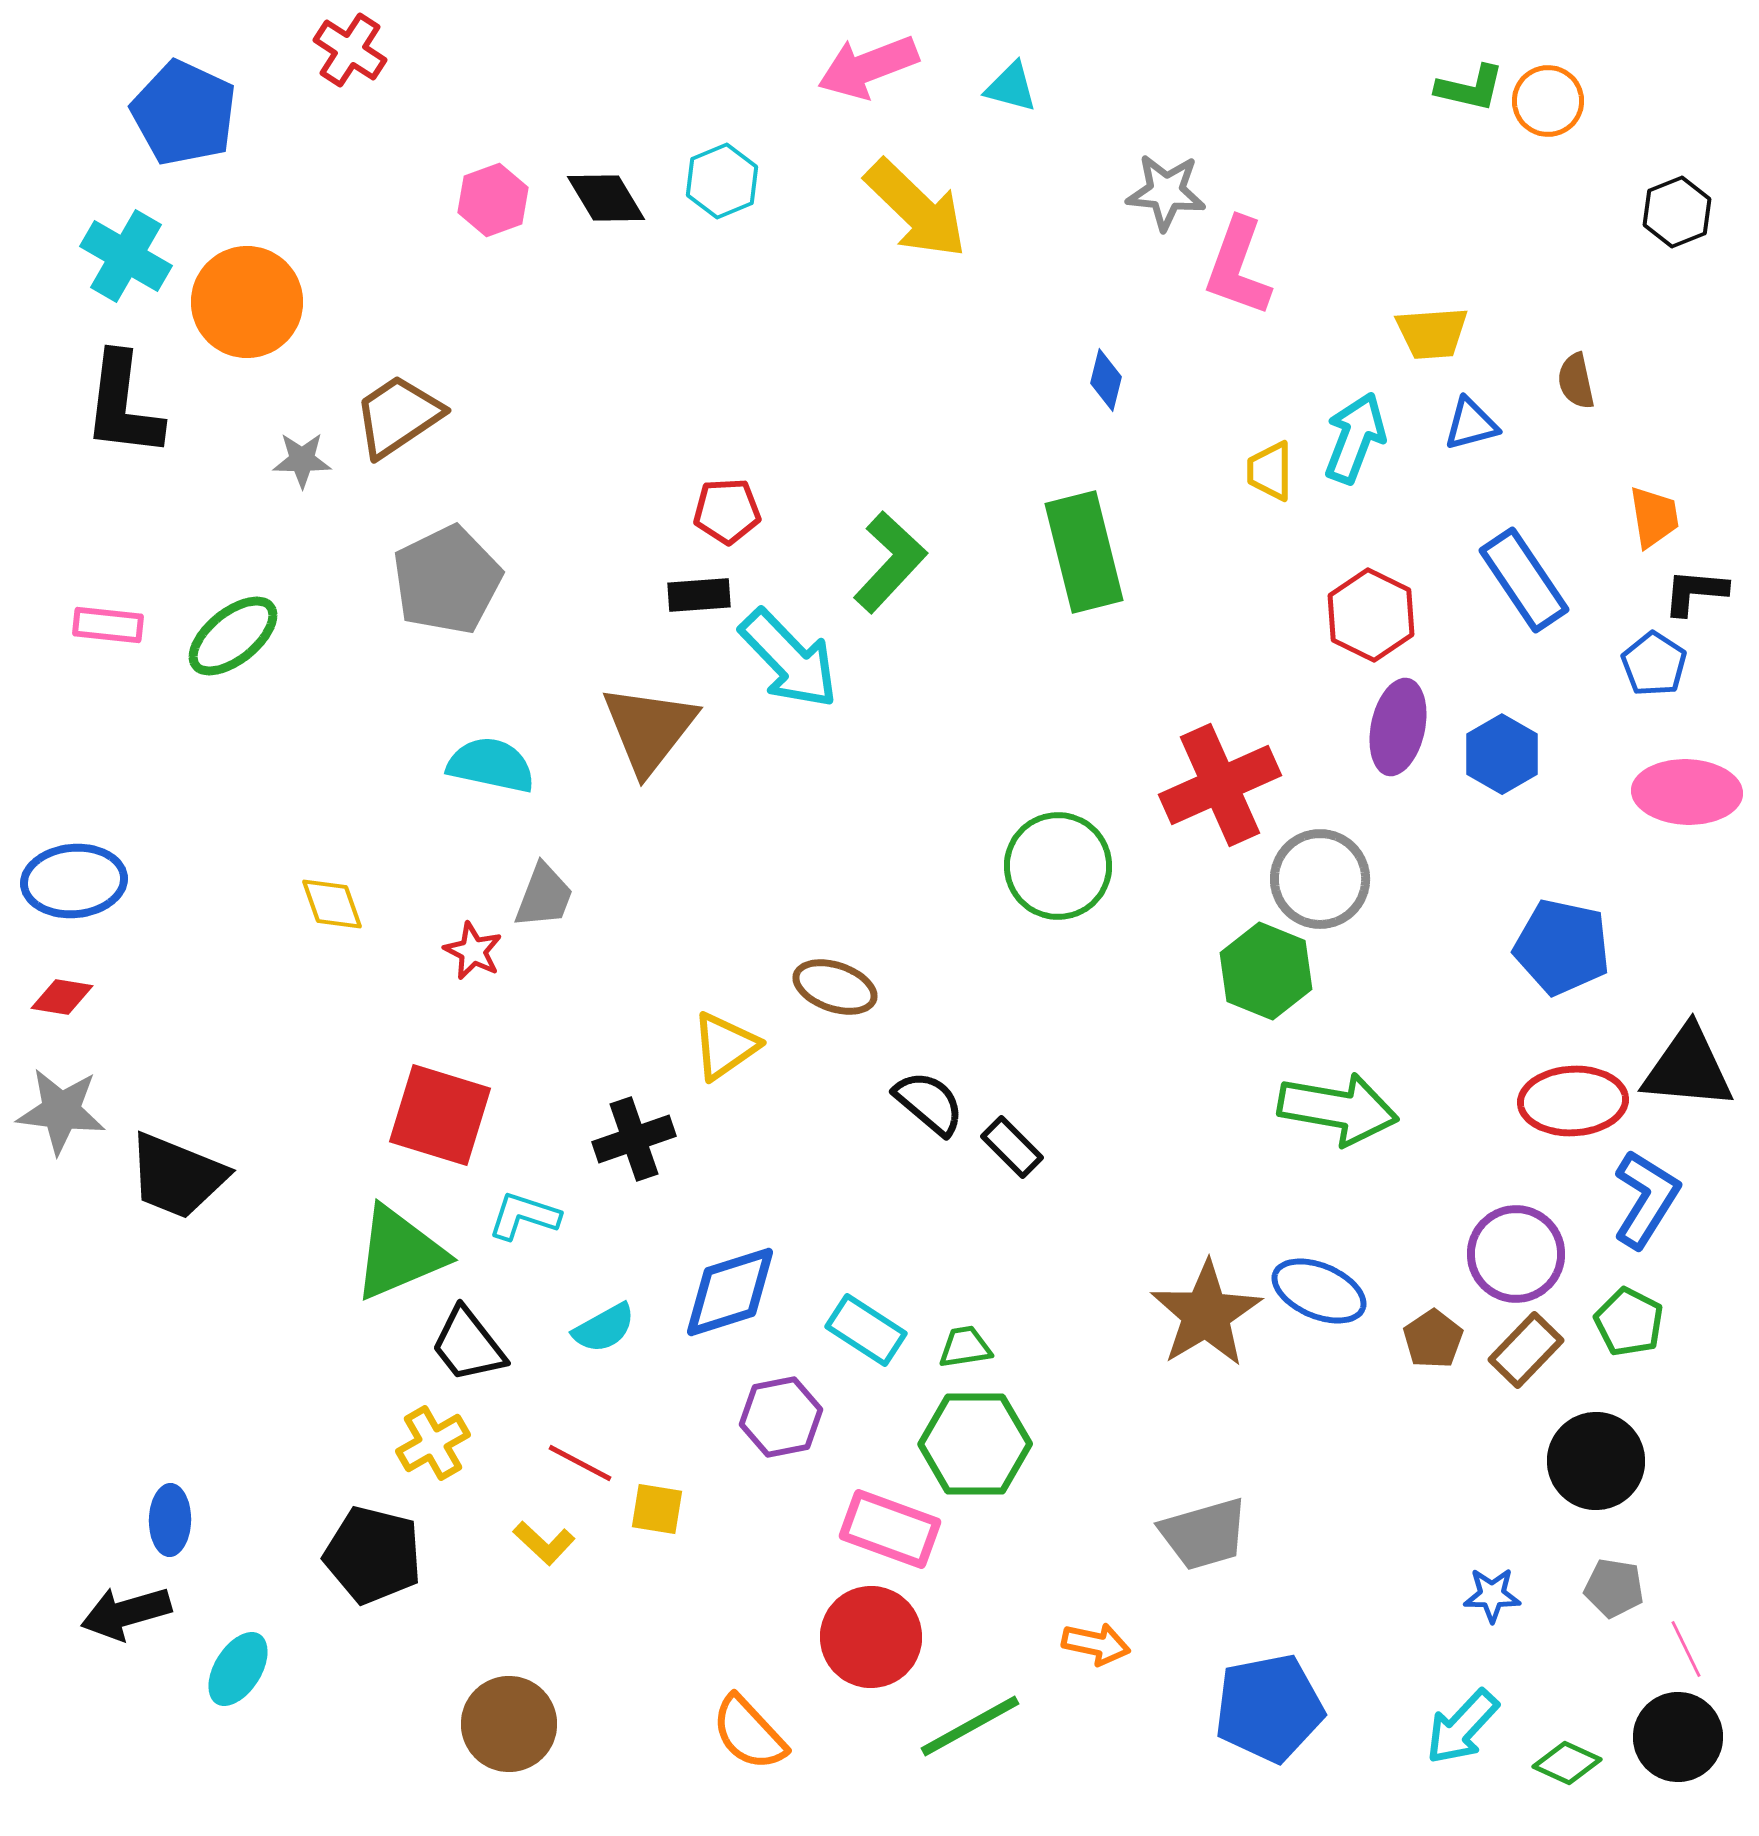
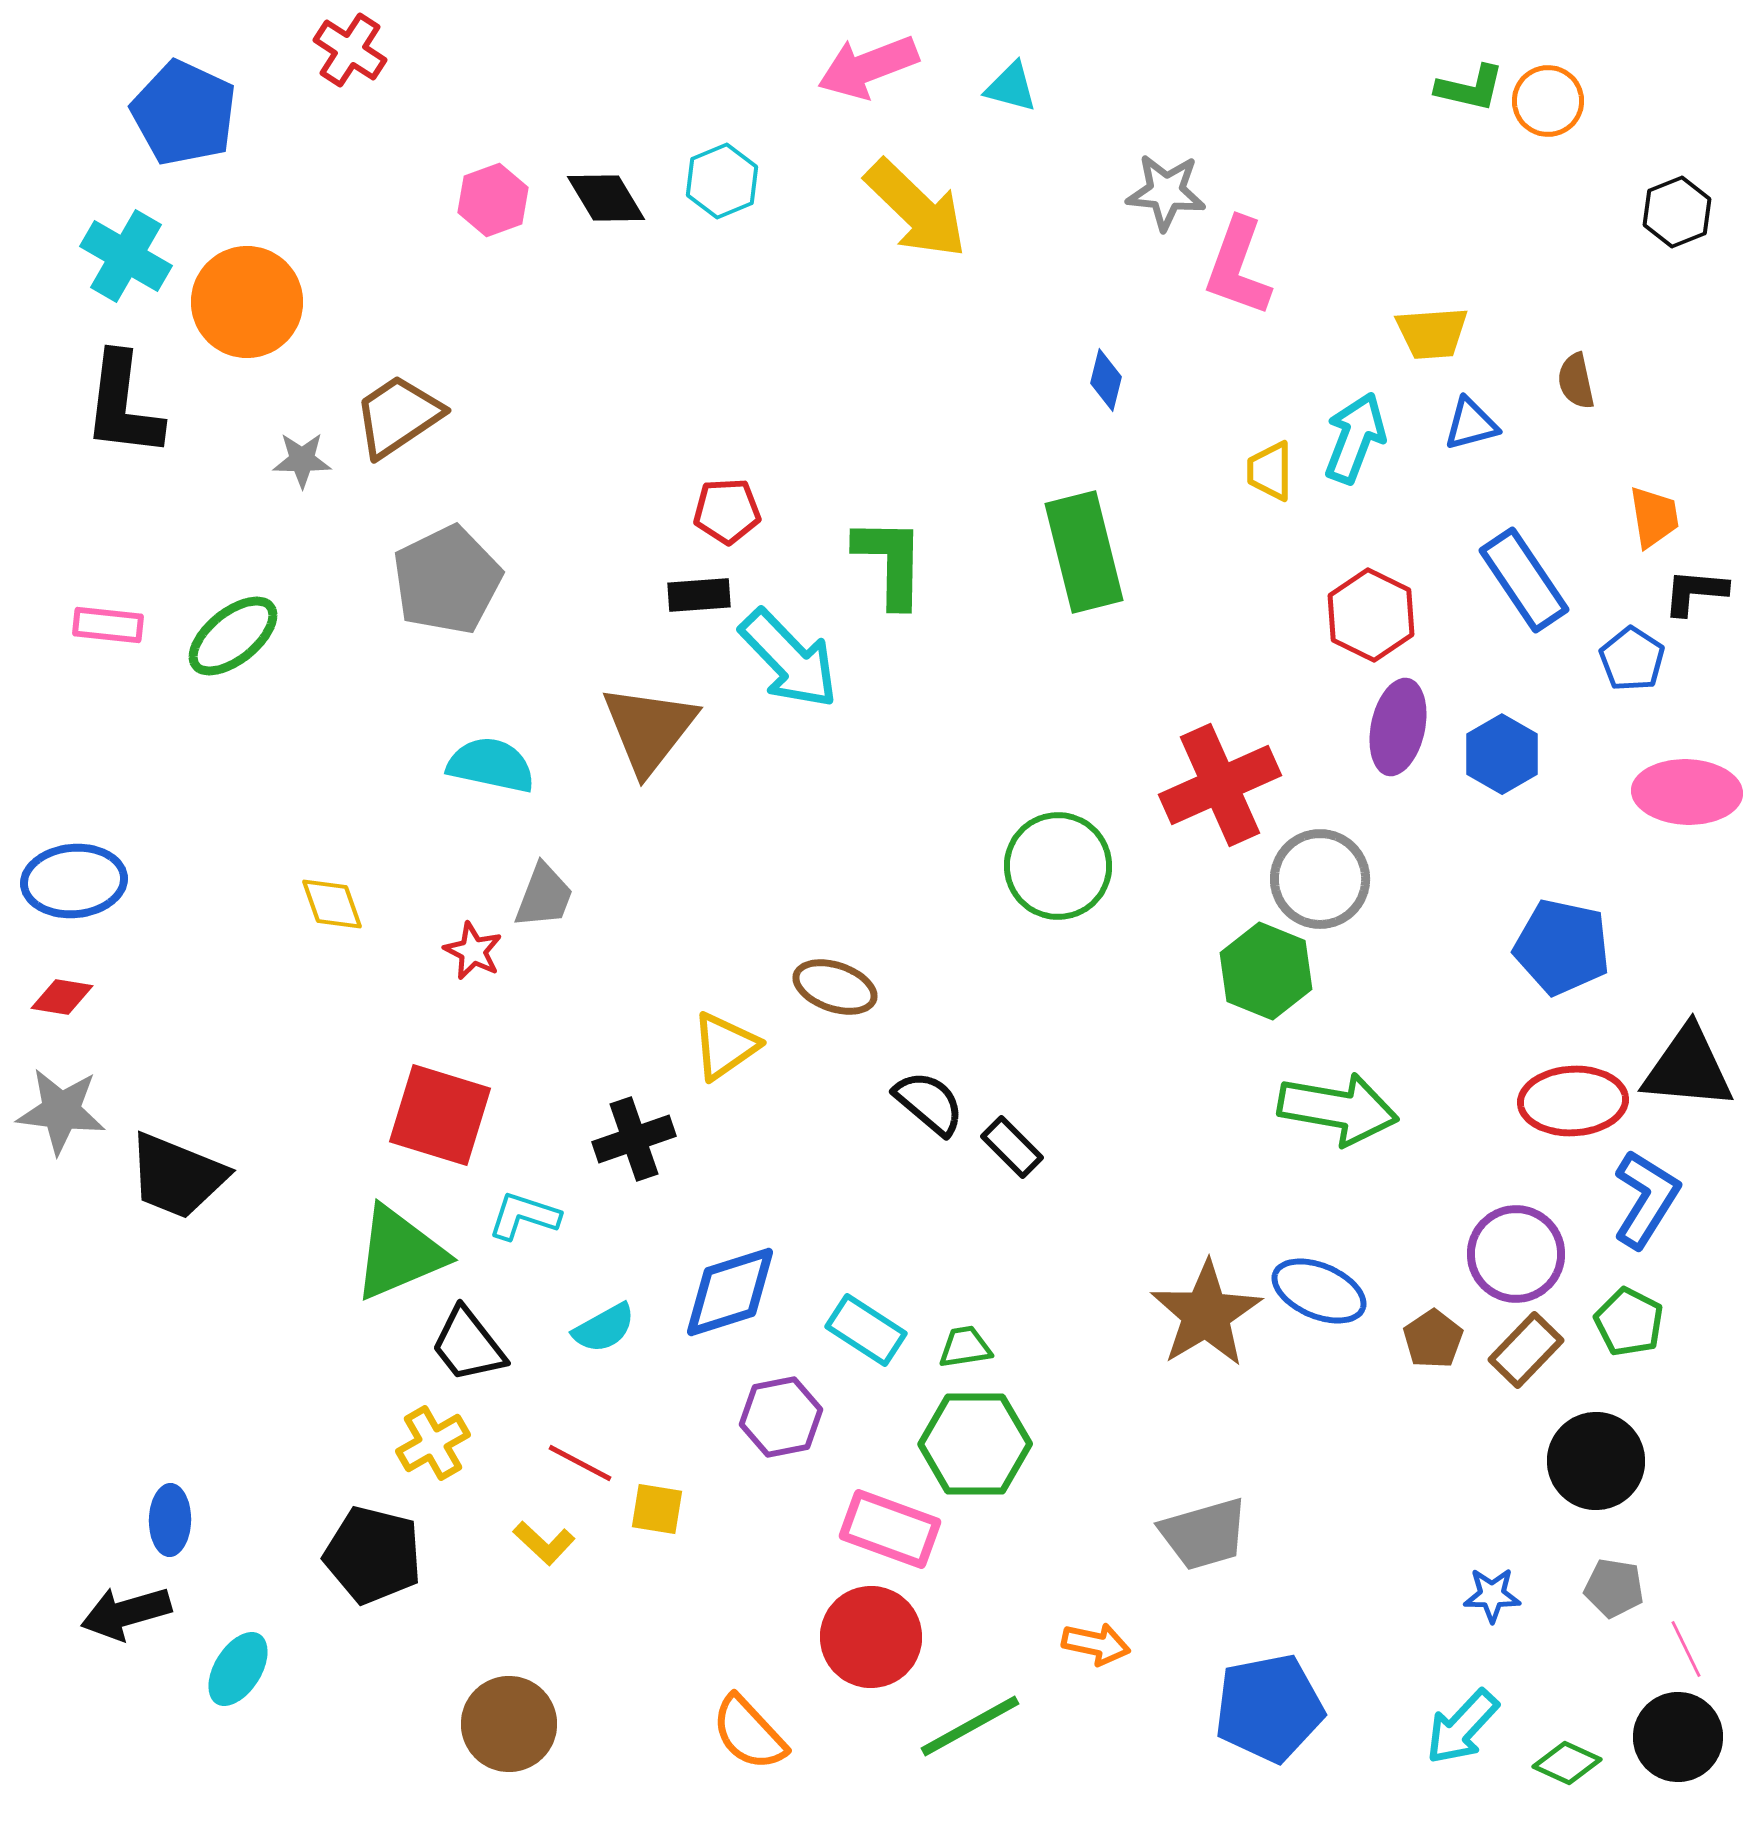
green L-shape at (890, 562): rotated 42 degrees counterclockwise
blue pentagon at (1654, 664): moved 22 px left, 5 px up
